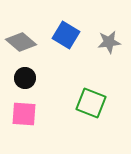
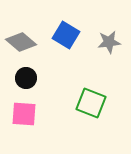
black circle: moved 1 px right
